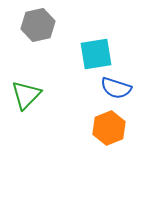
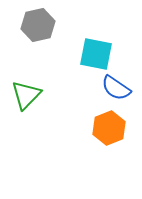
cyan square: rotated 20 degrees clockwise
blue semicircle: rotated 16 degrees clockwise
